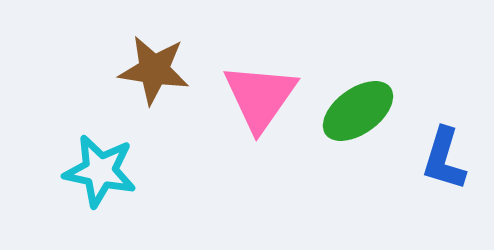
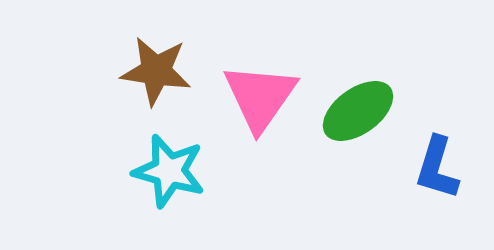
brown star: moved 2 px right, 1 px down
blue L-shape: moved 7 px left, 9 px down
cyan star: moved 69 px right; rotated 4 degrees clockwise
